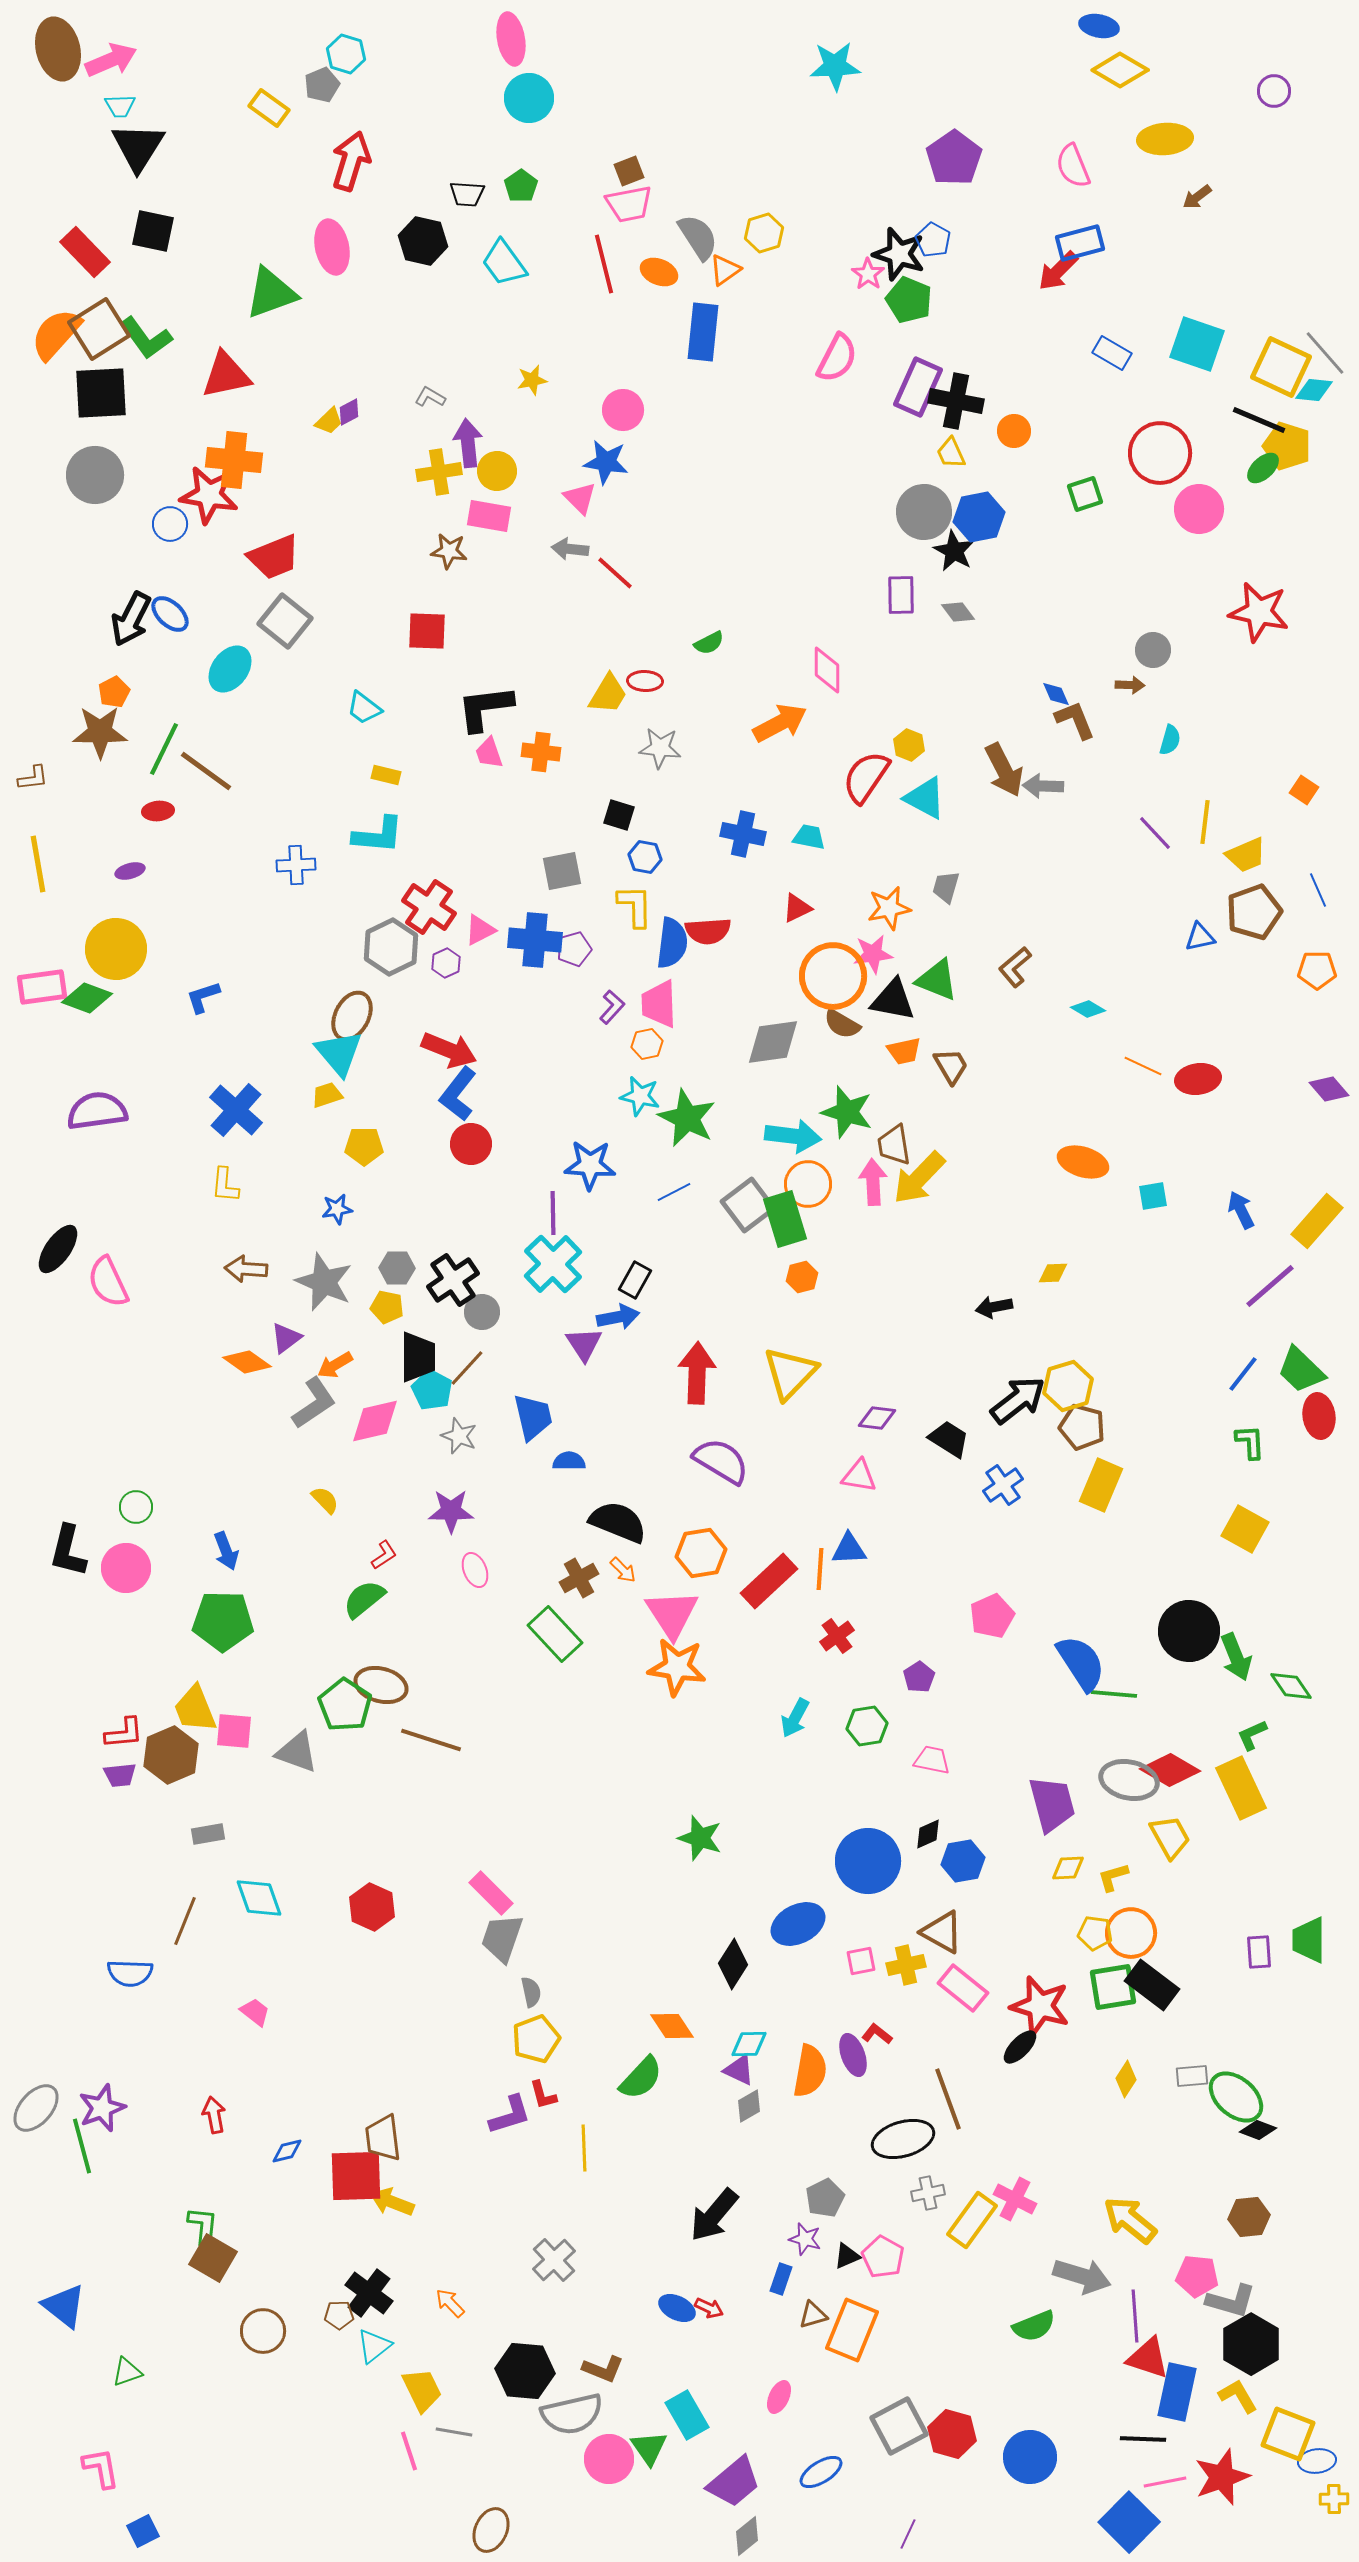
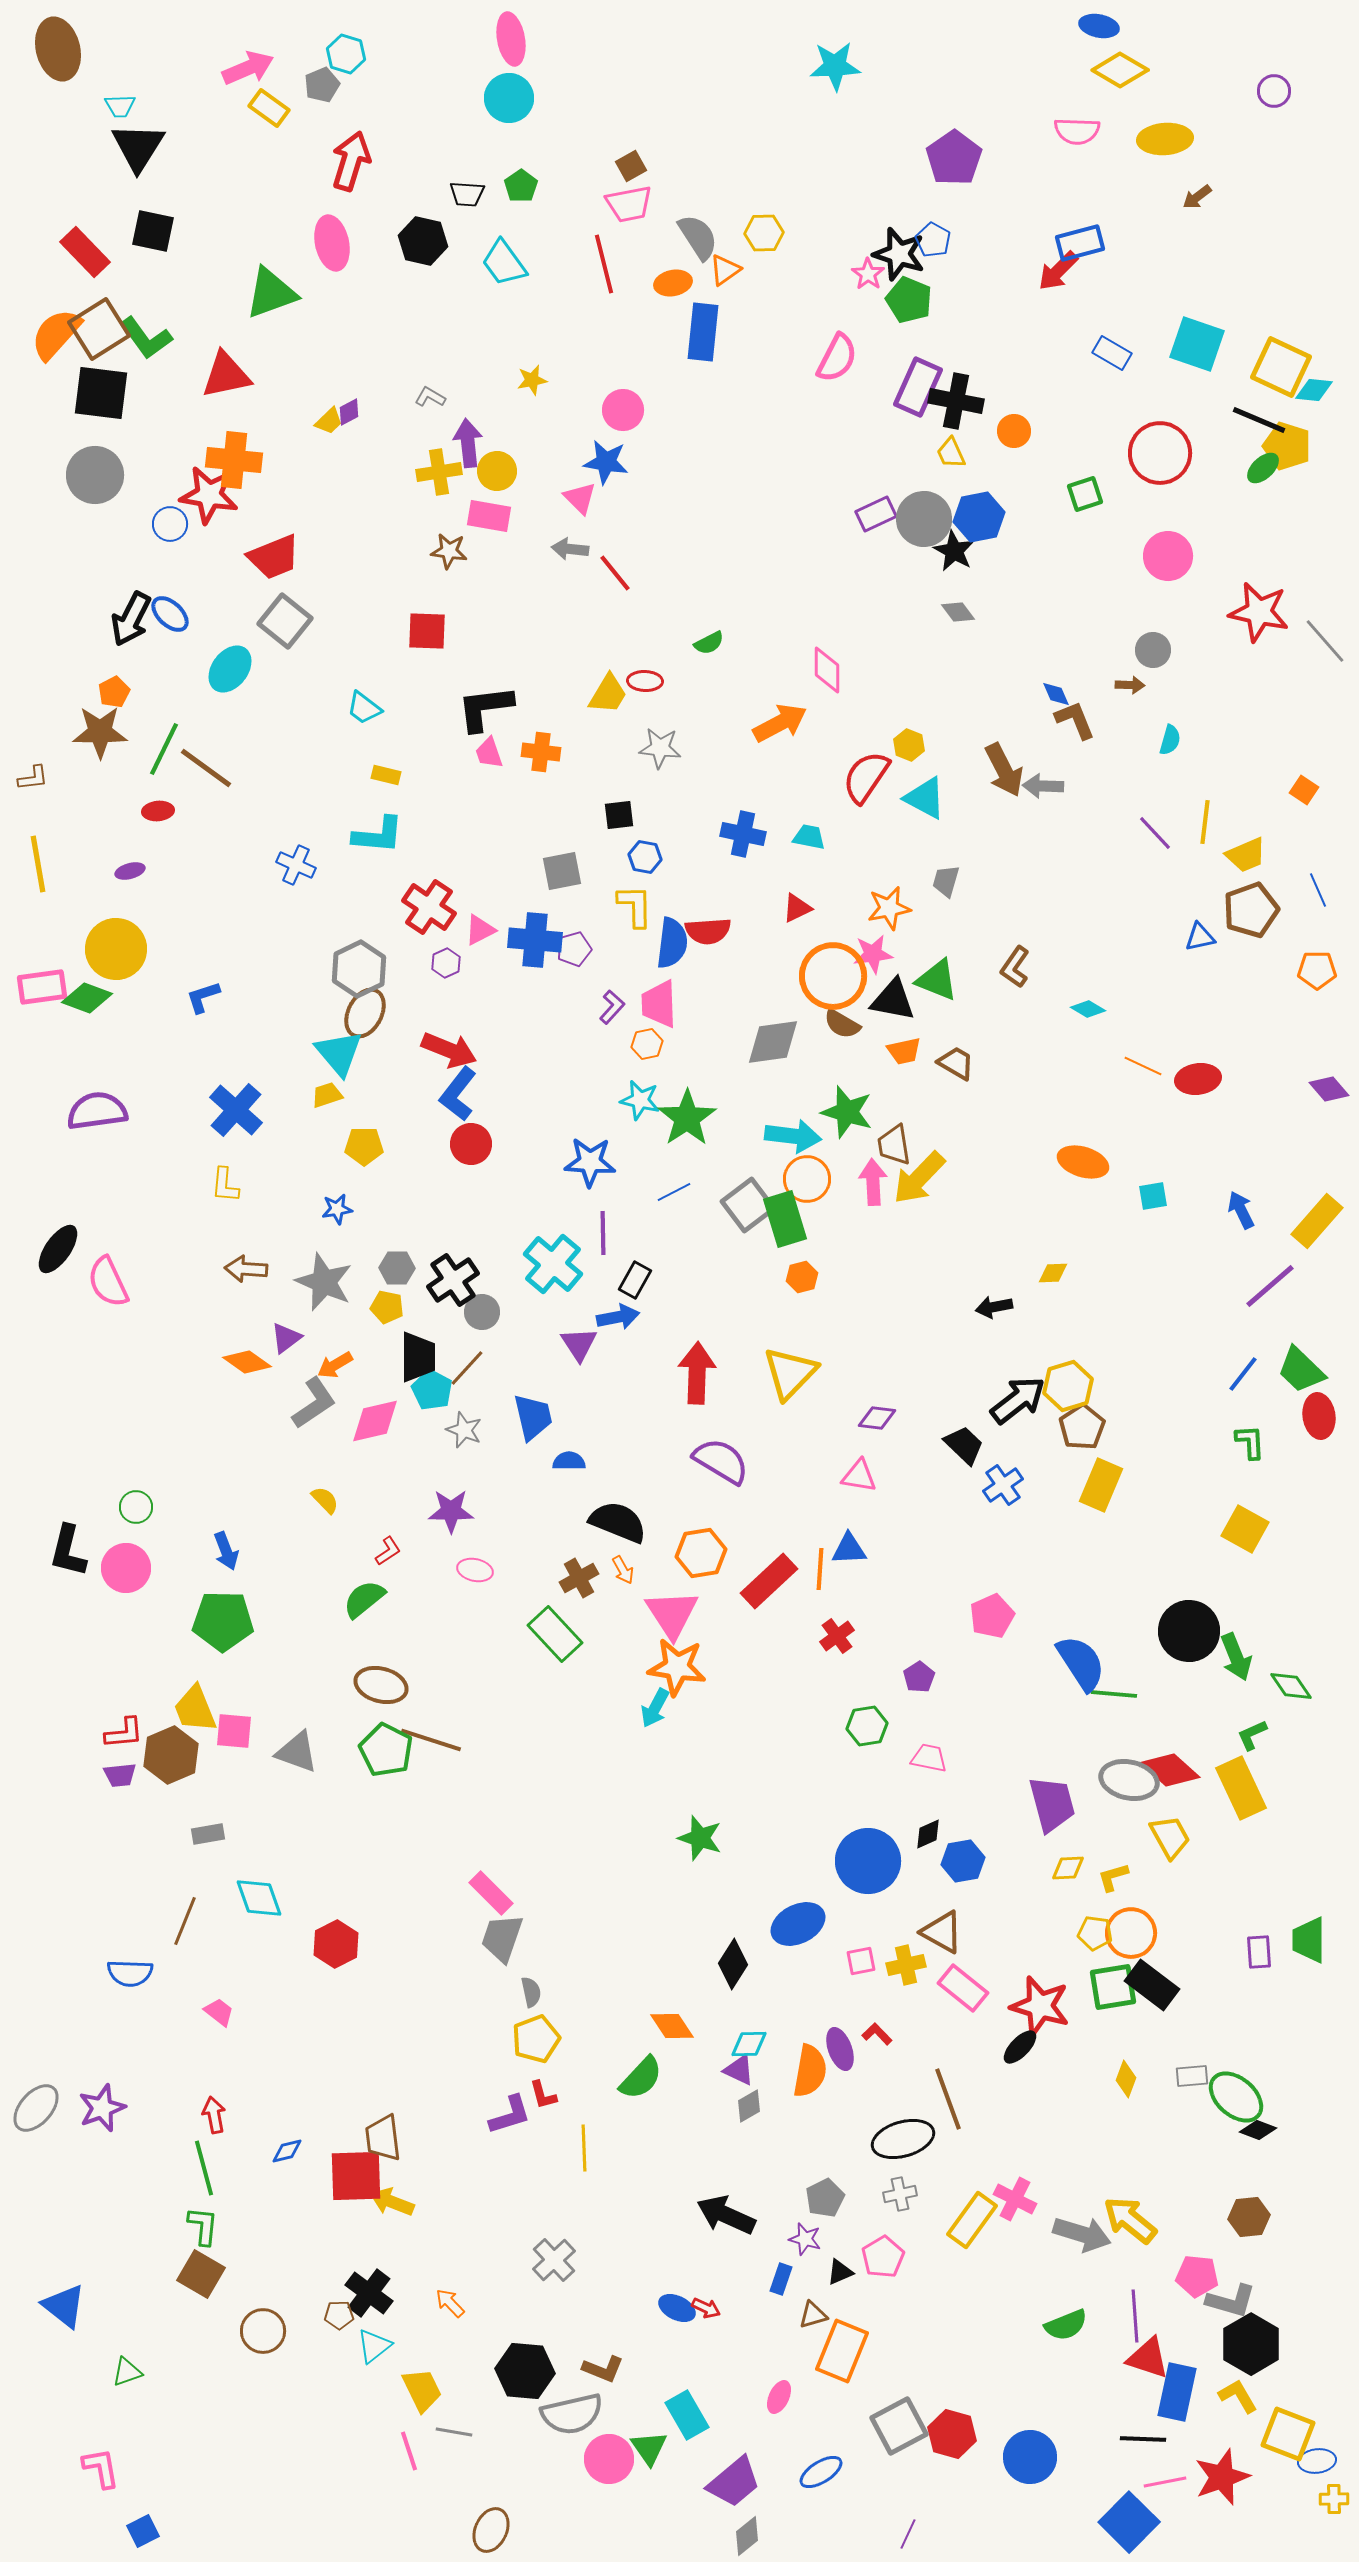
pink arrow at (111, 60): moved 137 px right, 8 px down
cyan circle at (529, 98): moved 20 px left
pink semicircle at (1073, 166): moved 4 px right, 35 px up; rotated 66 degrees counterclockwise
brown square at (629, 171): moved 2 px right, 5 px up; rotated 8 degrees counterclockwise
yellow hexagon at (764, 233): rotated 15 degrees clockwise
pink ellipse at (332, 247): moved 4 px up
orange ellipse at (659, 272): moved 14 px right, 11 px down; rotated 33 degrees counterclockwise
gray line at (1325, 353): moved 288 px down
black square at (101, 393): rotated 10 degrees clockwise
pink circle at (1199, 509): moved 31 px left, 47 px down
gray circle at (924, 512): moved 7 px down
red line at (615, 573): rotated 9 degrees clockwise
purple rectangle at (901, 595): moved 25 px left, 81 px up; rotated 66 degrees clockwise
brown line at (206, 771): moved 3 px up
black square at (619, 815): rotated 24 degrees counterclockwise
blue cross at (296, 865): rotated 27 degrees clockwise
gray trapezoid at (946, 887): moved 6 px up
brown pentagon at (1254, 912): moved 3 px left, 2 px up
gray hexagon at (391, 947): moved 32 px left, 22 px down
brown L-shape at (1015, 967): rotated 15 degrees counterclockwise
brown ellipse at (352, 1016): moved 13 px right, 3 px up
brown trapezoid at (951, 1066): moved 5 px right, 3 px up; rotated 30 degrees counterclockwise
cyan star at (640, 1096): moved 4 px down
green star at (687, 1118): rotated 12 degrees clockwise
blue star at (590, 1165): moved 3 px up
orange circle at (808, 1184): moved 1 px left, 5 px up
purple line at (553, 1213): moved 50 px right, 20 px down
cyan cross at (553, 1264): rotated 6 degrees counterclockwise
purple triangle at (584, 1344): moved 5 px left
brown pentagon at (1082, 1427): rotated 24 degrees clockwise
gray star at (459, 1436): moved 5 px right, 6 px up
black trapezoid at (949, 1439): moved 15 px right, 6 px down; rotated 12 degrees clockwise
red L-shape at (384, 1555): moved 4 px right, 4 px up
pink ellipse at (475, 1570): rotated 56 degrees counterclockwise
orange arrow at (623, 1570): rotated 16 degrees clockwise
green pentagon at (345, 1705): moved 41 px right, 45 px down; rotated 6 degrees counterclockwise
cyan arrow at (795, 1718): moved 140 px left, 10 px up
pink trapezoid at (932, 1760): moved 3 px left, 2 px up
red diamond at (1170, 1770): rotated 12 degrees clockwise
red hexagon at (372, 1907): moved 36 px left, 37 px down; rotated 9 degrees clockwise
pink trapezoid at (255, 2012): moved 36 px left
red L-shape at (877, 2034): rotated 8 degrees clockwise
purple ellipse at (853, 2055): moved 13 px left, 6 px up
yellow diamond at (1126, 2079): rotated 12 degrees counterclockwise
green line at (82, 2146): moved 122 px right, 22 px down
gray cross at (928, 2193): moved 28 px left, 1 px down
black arrow at (714, 2215): moved 12 px right; rotated 74 degrees clockwise
black triangle at (847, 2256): moved 7 px left, 16 px down
pink pentagon at (883, 2257): rotated 12 degrees clockwise
brown square at (213, 2258): moved 12 px left, 16 px down
gray arrow at (1082, 2276): moved 42 px up
red arrow at (709, 2308): moved 3 px left
green semicircle at (1034, 2326): moved 32 px right, 1 px up
orange rectangle at (852, 2330): moved 10 px left, 21 px down
